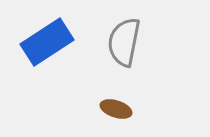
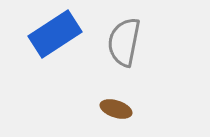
blue rectangle: moved 8 px right, 8 px up
